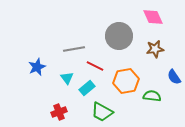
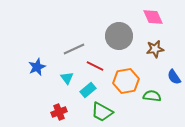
gray line: rotated 15 degrees counterclockwise
cyan rectangle: moved 1 px right, 2 px down
